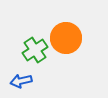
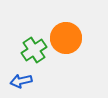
green cross: moved 1 px left
